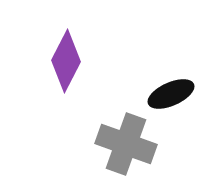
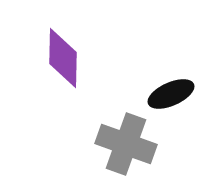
purple diamond: moved 3 px left, 3 px up; rotated 26 degrees counterclockwise
